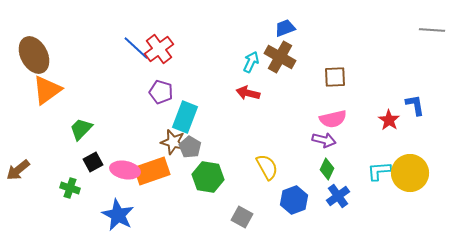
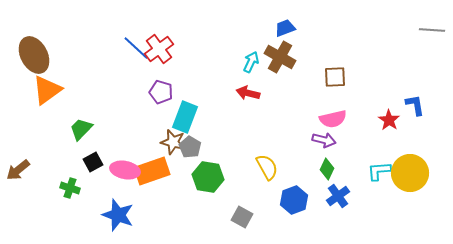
blue star: rotated 8 degrees counterclockwise
